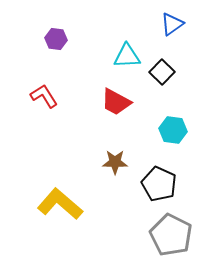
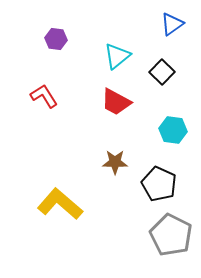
cyan triangle: moved 10 px left; rotated 36 degrees counterclockwise
